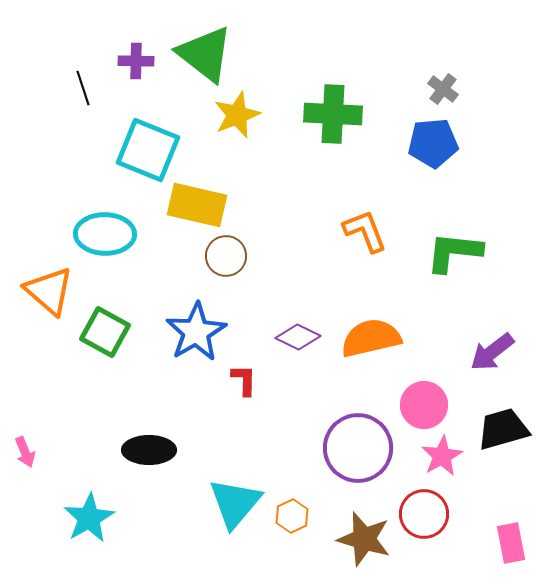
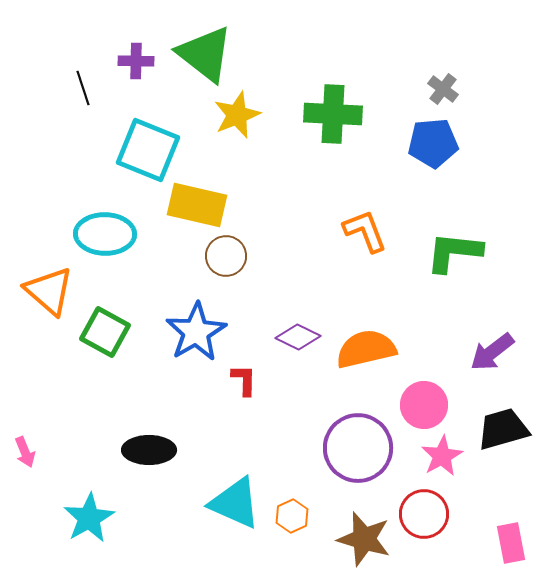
orange semicircle: moved 5 px left, 11 px down
cyan triangle: rotated 46 degrees counterclockwise
